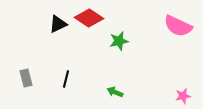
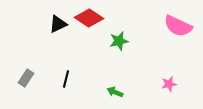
gray rectangle: rotated 48 degrees clockwise
pink star: moved 14 px left, 12 px up
